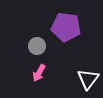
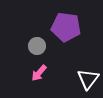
pink arrow: rotated 12 degrees clockwise
